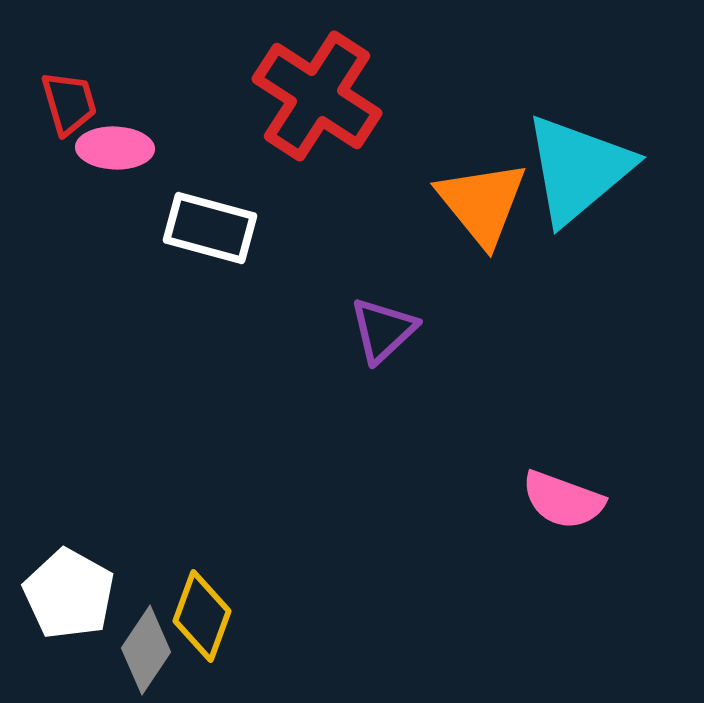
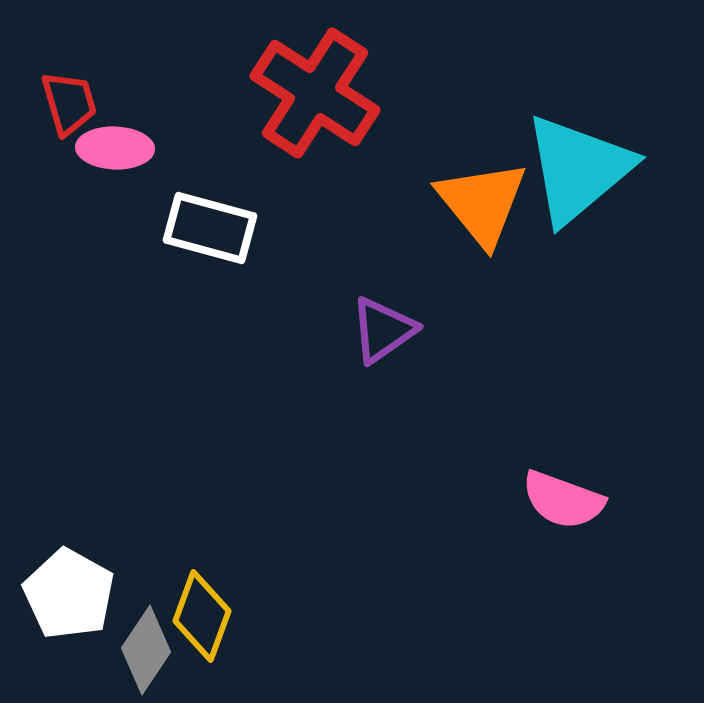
red cross: moved 2 px left, 3 px up
purple triangle: rotated 8 degrees clockwise
